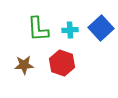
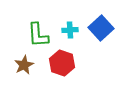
green L-shape: moved 6 px down
brown star: rotated 24 degrees counterclockwise
